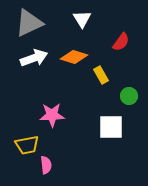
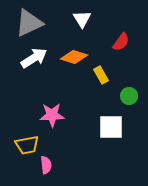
white arrow: rotated 12 degrees counterclockwise
